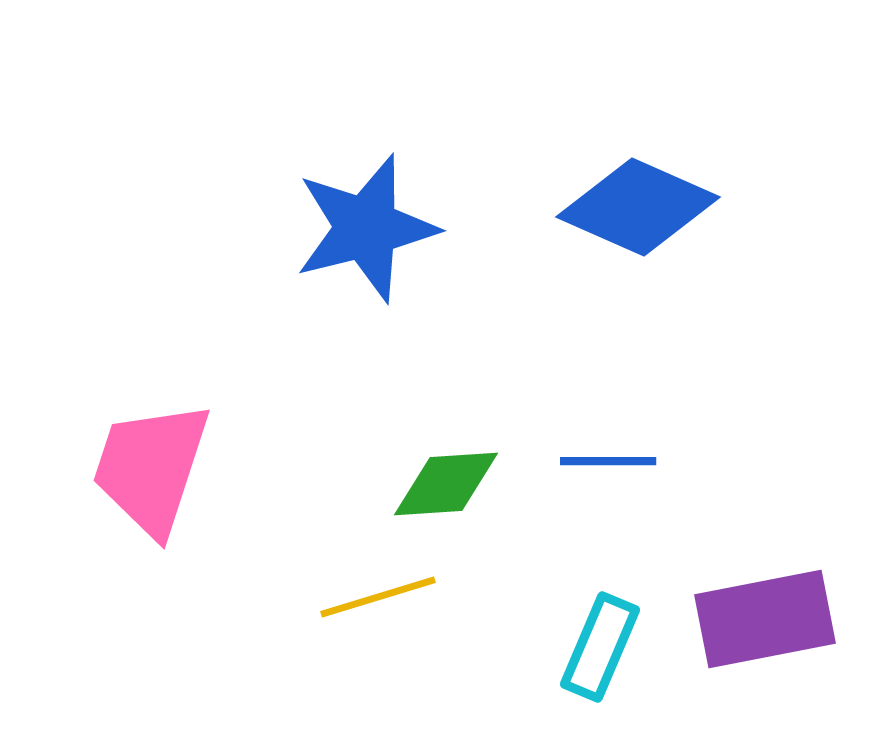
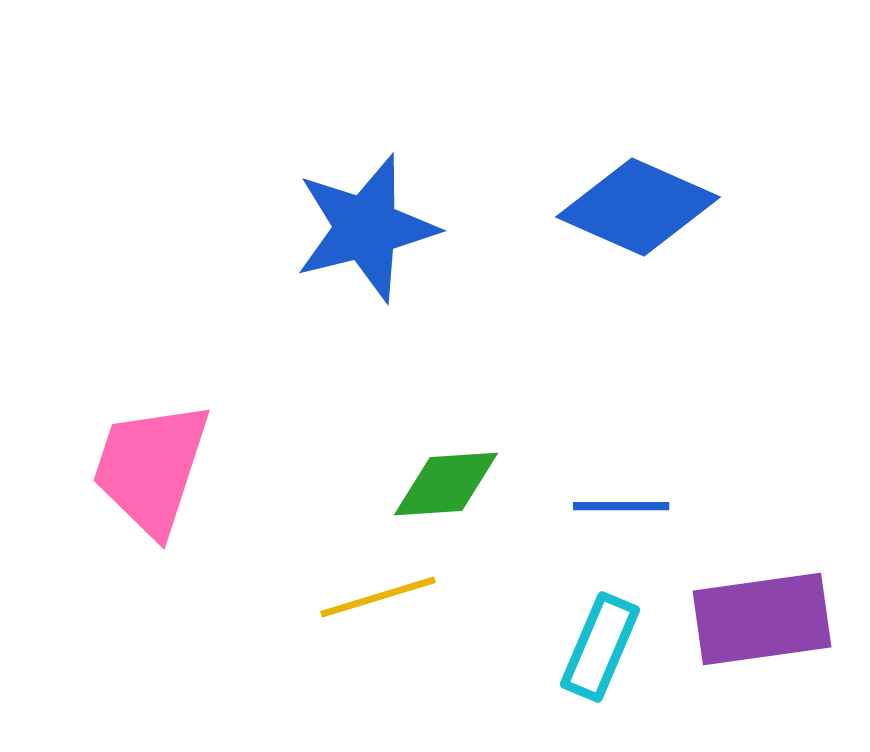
blue line: moved 13 px right, 45 px down
purple rectangle: moved 3 px left; rotated 3 degrees clockwise
